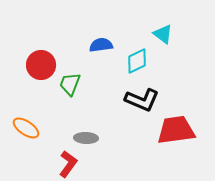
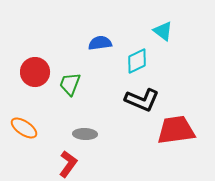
cyan triangle: moved 3 px up
blue semicircle: moved 1 px left, 2 px up
red circle: moved 6 px left, 7 px down
orange ellipse: moved 2 px left
gray ellipse: moved 1 px left, 4 px up
